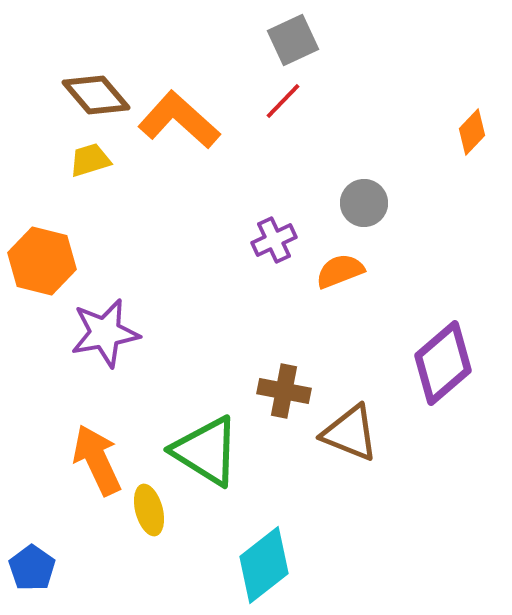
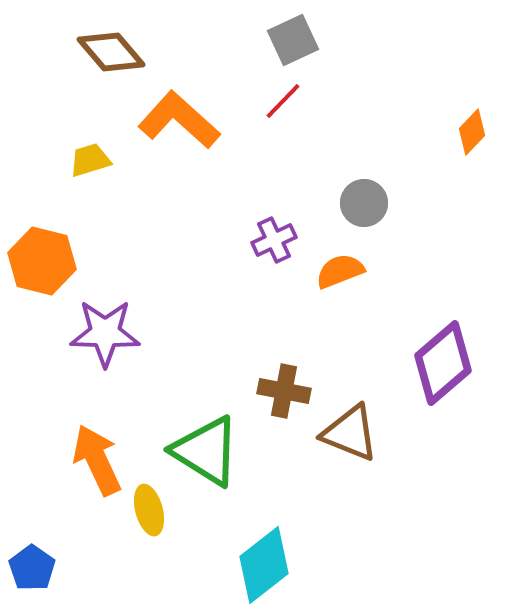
brown diamond: moved 15 px right, 43 px up
purple star: rotated 12 degrees clockwise
